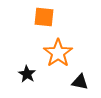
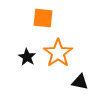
orange square: moved 1 px left, 1 px down
black star: moved 17 px up
